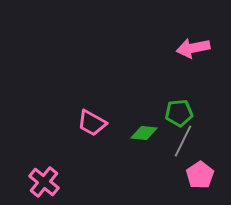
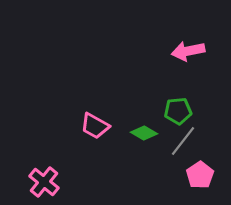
pink arrow: moved 5 px left, 3 px down
green pentagon: moved 1 px left, 2 px up
pink trapezoid: moved 3 px right, 3 px down
green diamond: rotated 24 degrees clockwise
gray line: rotated 12 degrees clockwise
